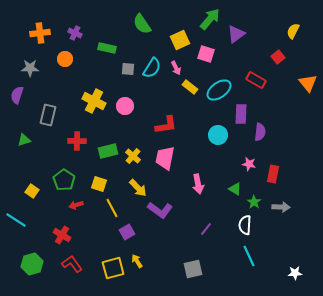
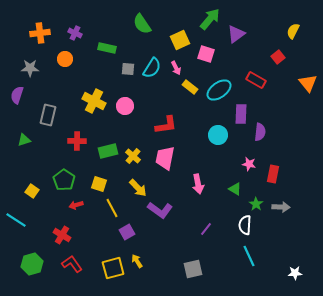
green star at (254, 202): moved 2 px right, 2 px down
